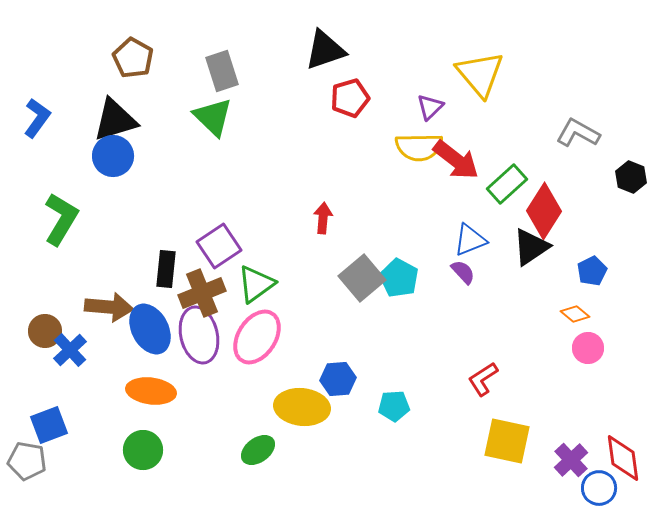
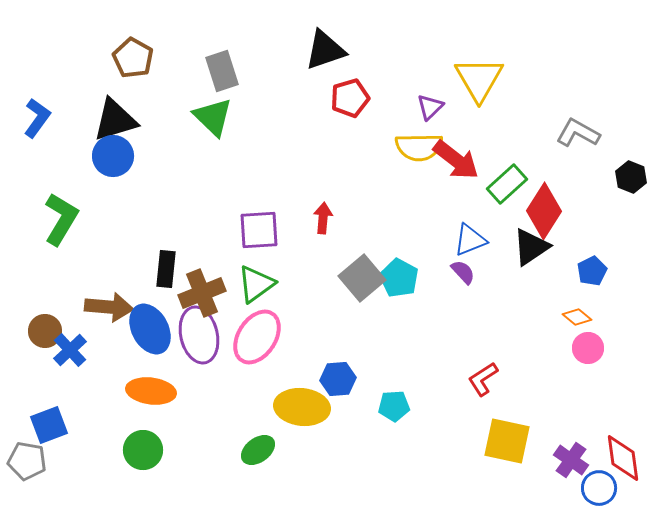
yellow triangle at (480, 74): moved 1 px left, 5 px down; rotated 10 degrees clockwise
purple square at (219, 246): moved 40 px right, 16 px up; rotated 30 degrees clockwise
orange diamond at (575, 314): moved 2 px right, 3 px down
purple cross at (571, 460): rotated 12 degrees counterclockwise
